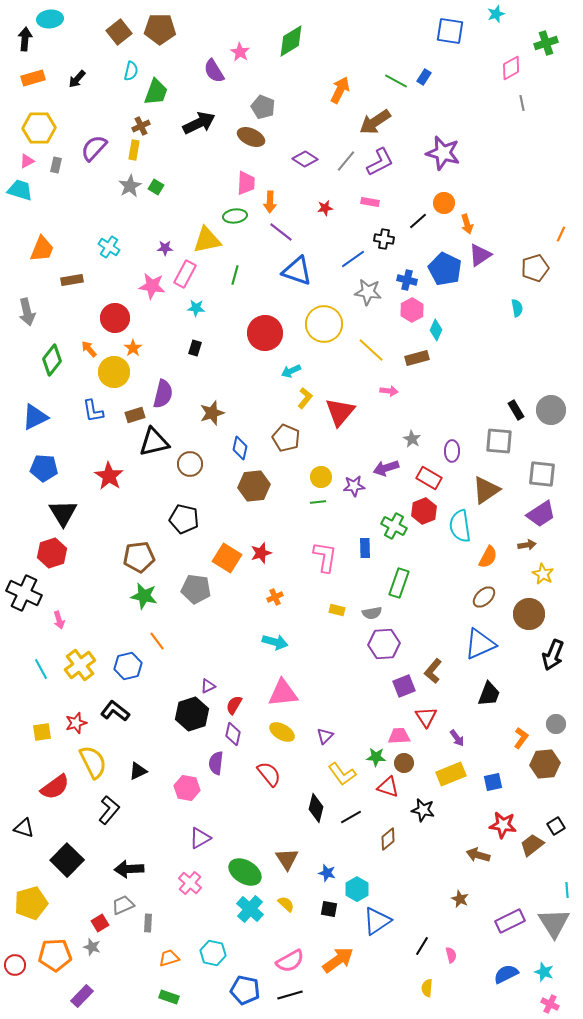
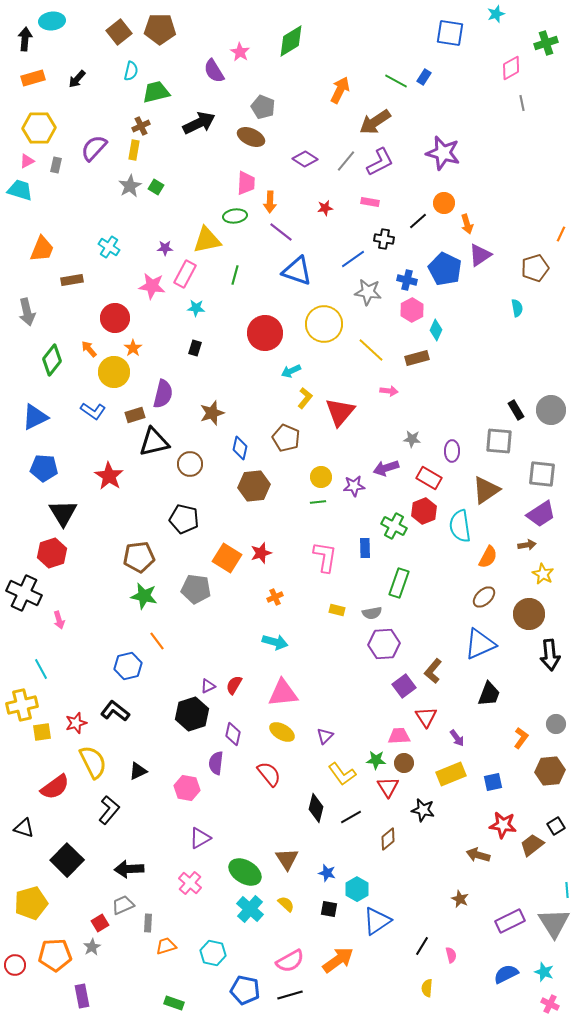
cyan ellipse at (50, 19): moved 2 px right, 2 px down
blue square at (450, 31): moved 2 px down
green trapezoid at (156, 92): rotated 124 degrees counterclockwise
blue L-shape at (93, 411): rotated 45 degrees counterclockwise
gray star at (412, 439): rotated 24 degrees counterclockwise
black arrow at (553, 655): moved 3 px left; rotated 28 degrees counterclockwise
yellow cross at (80, 665): moved 58 px left, 40 px down; rotated 24 degrees clockwise
purple square at (404, 686): rotated 15 degrees counterclockwise
red semicircle at (234, 705): moved 20 px up
green star at (376, 757): moved 3 px down
brown hexagon at (545, 764): moved 5 px right, 7 px down
red triangle at (388, 787): rotated 40 degrees clockwise
gray star at (92, 947): rotated 24 degrees clockwise
orange trapezoid at (169, 958): moved 3 px left, 12 px up
purple rectangle at (82, 996): rotated 55 degrees counterclockwise
green rectangle at (169, 997): moved 5 px right, 6 px down
